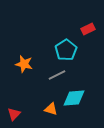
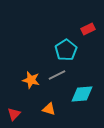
orange star: moved 7 px right, 16 px down
cyan diamond: moved 8 px right, 4 px up
orange triangle: moved 2 px left
